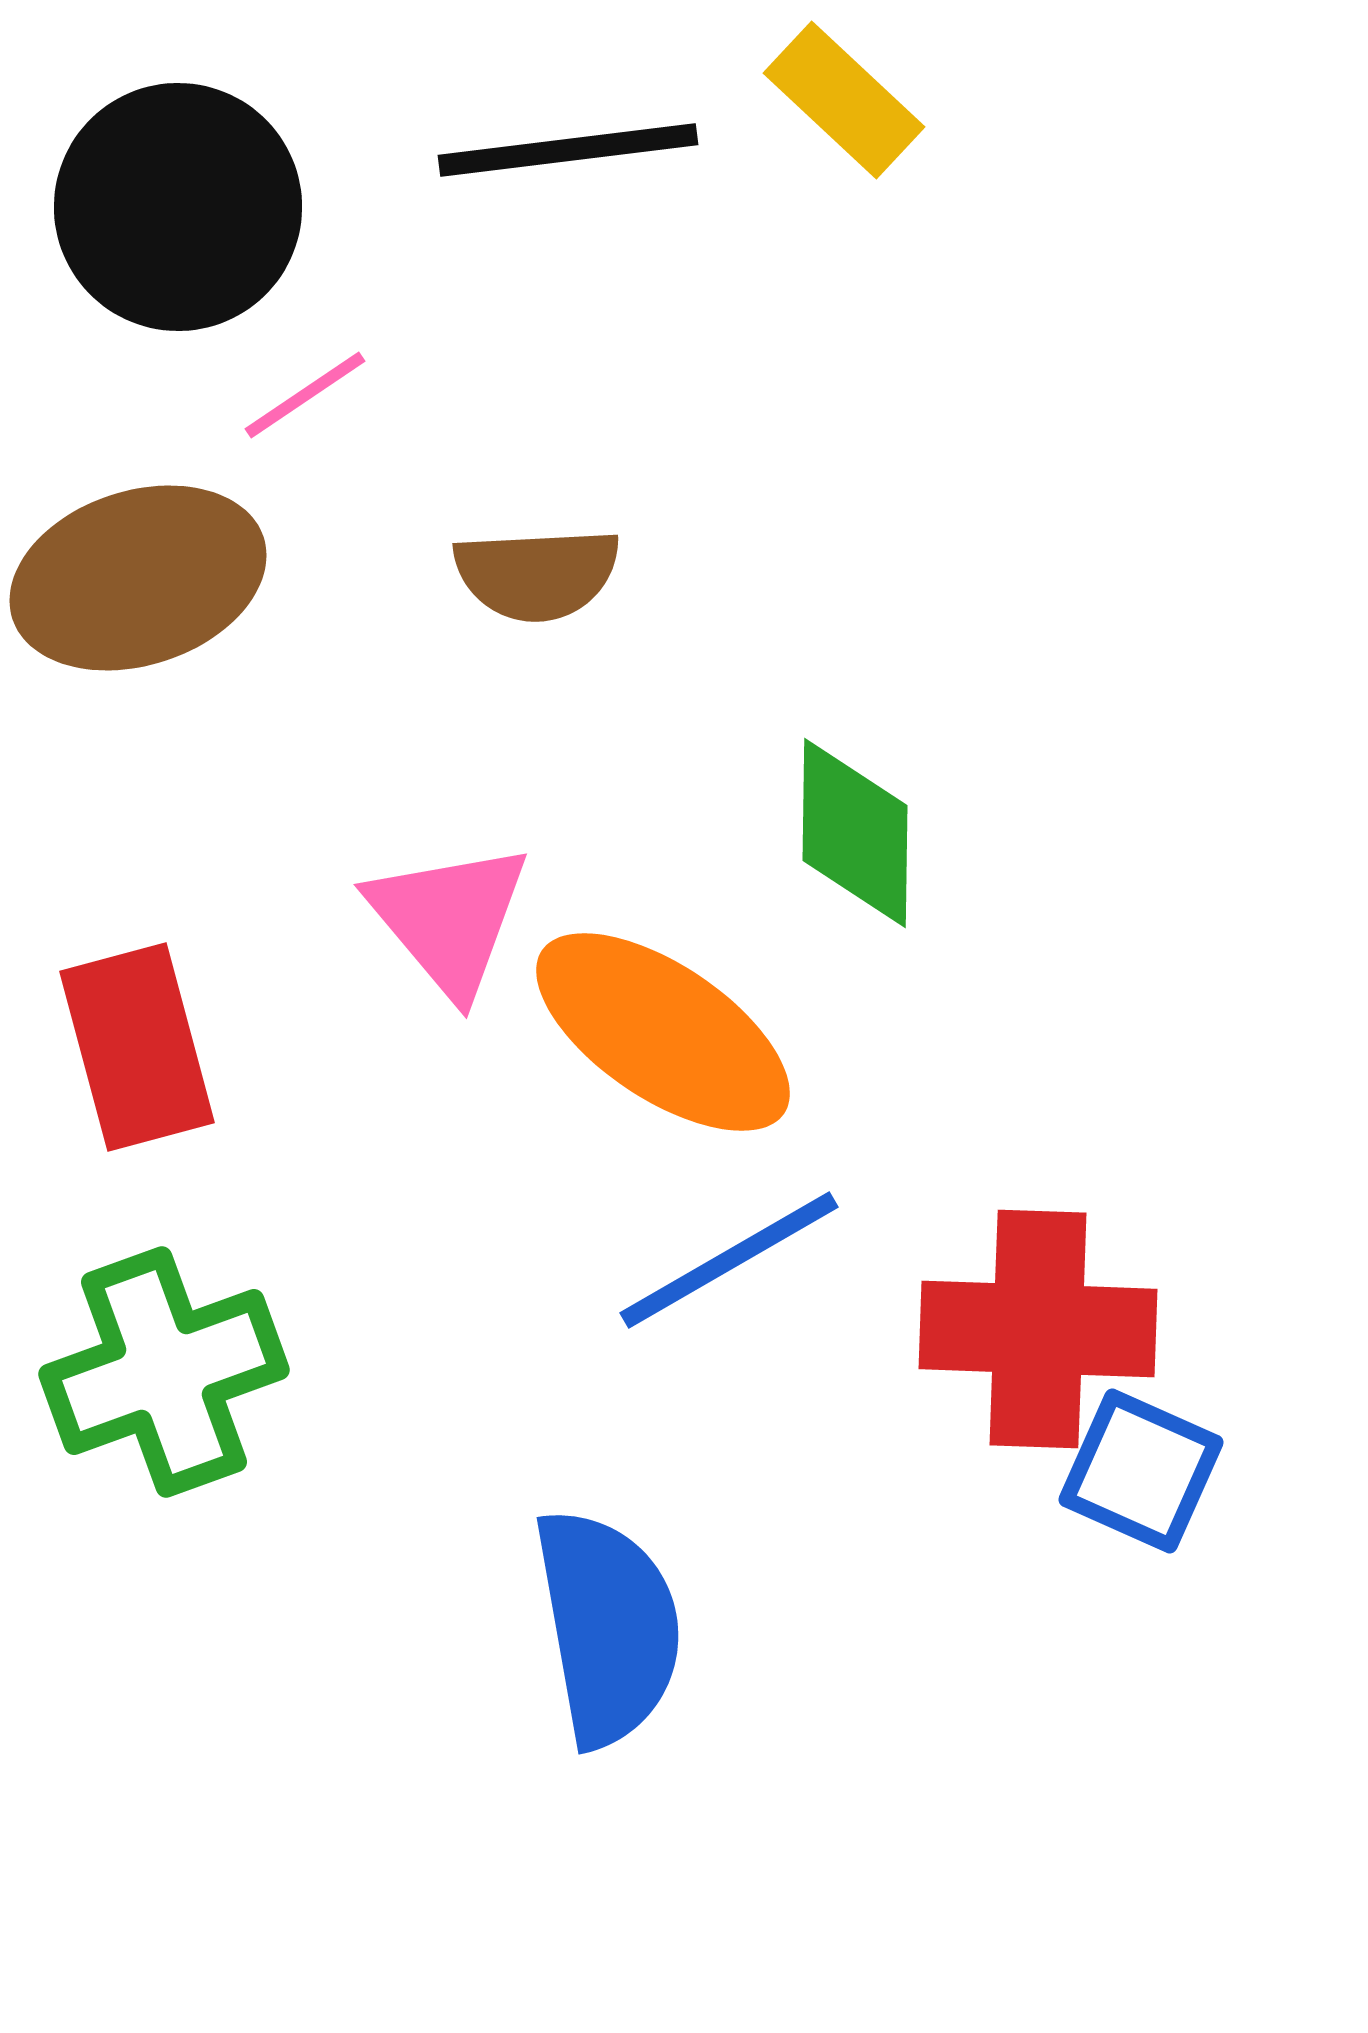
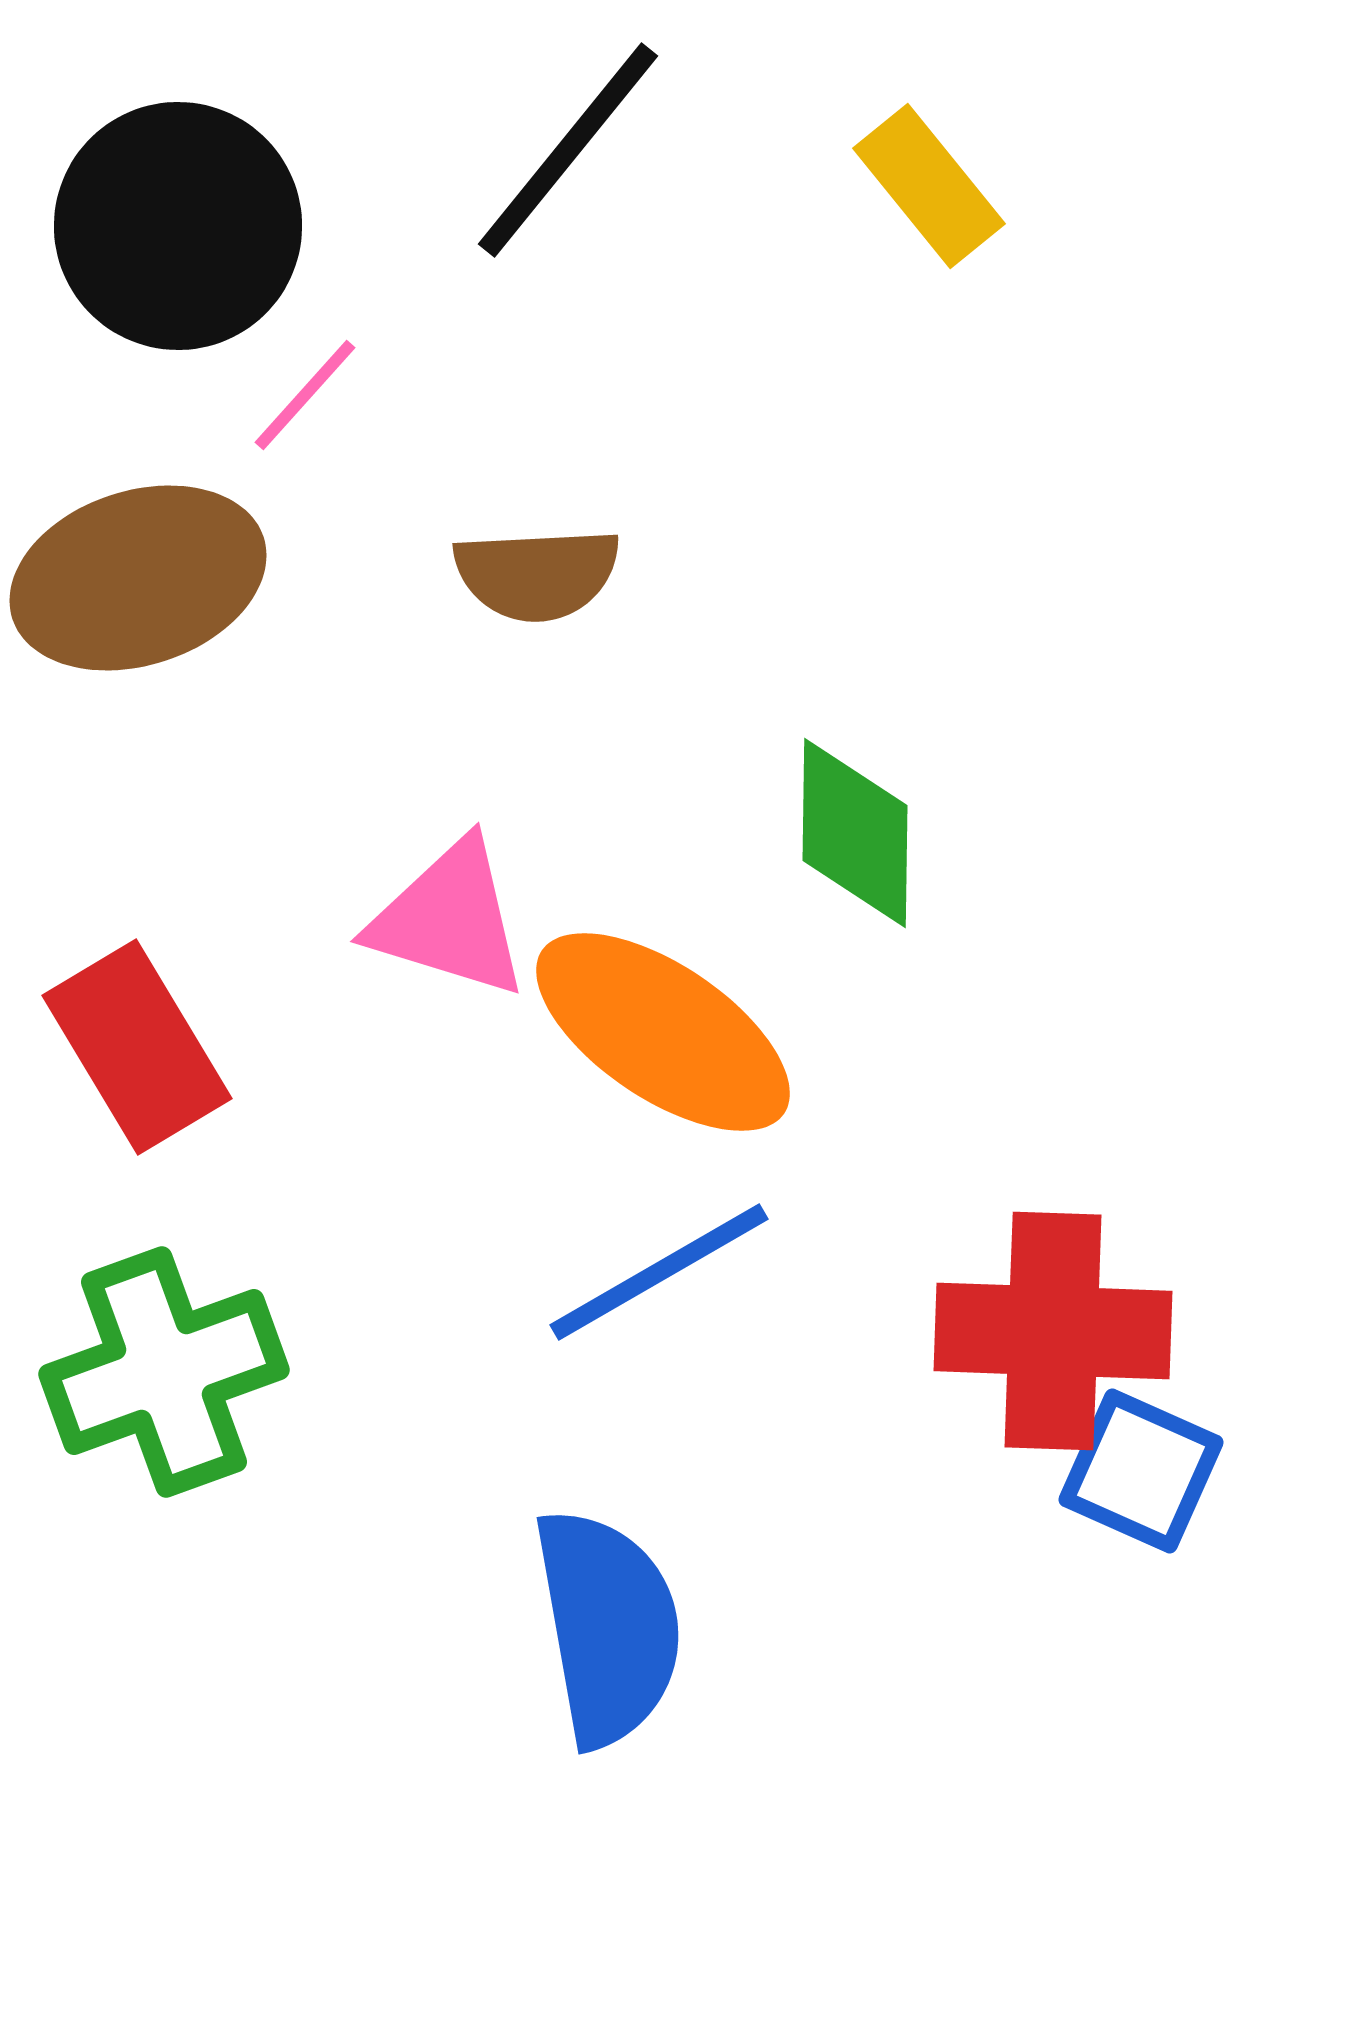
yellow rectangle: moved 85 px right, 86 px down; rotated 8 degrees clockwise
black line: rotated 44 degrees counterclockwise
black circle: moved 19 px down
pink line: rotated 14 degrees counterclockwise
pink triangle: rotated 33 degrees counterclockwise
red rectangle: rotated 16 degrees counterclockwise
blue line: moved 70 px left, 12 px down
red cross: moved 15 px right, 2 px down
